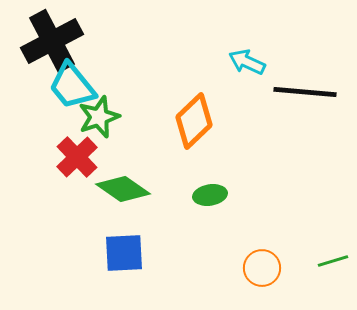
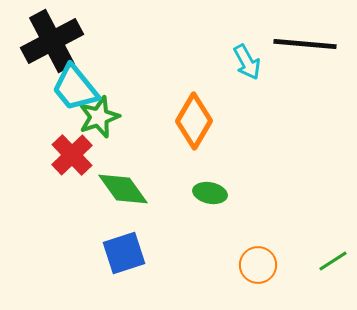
cyan arrow: rotated 144 degrees counterclockwise
cyan trapezoid: moved 3 px right, 2 px down
black line: moved 48 px up
orange diamond: rotated 16 degrees counterclockwise
red cross: moved 5 px left, 2 px up
green diamond: rotated 20 degrees clockwise
green ellipse: moved 2 px up; rotated 20 degrees clockwise
blue square: rotated 15 degrees counterclockwise
green line: rotated 16 degrees counterclockwise
orange circle: moved 4 px left, 3 px up
